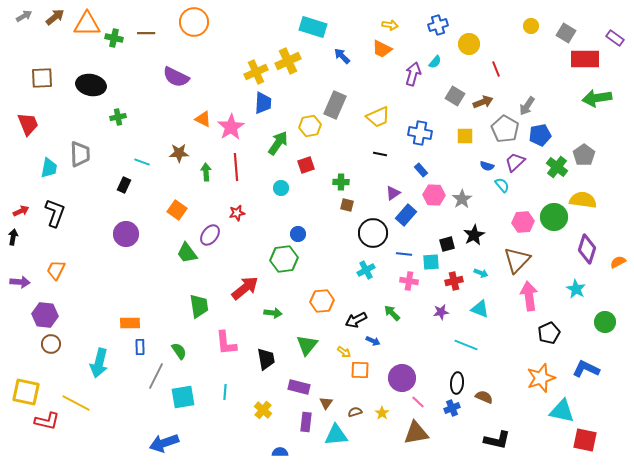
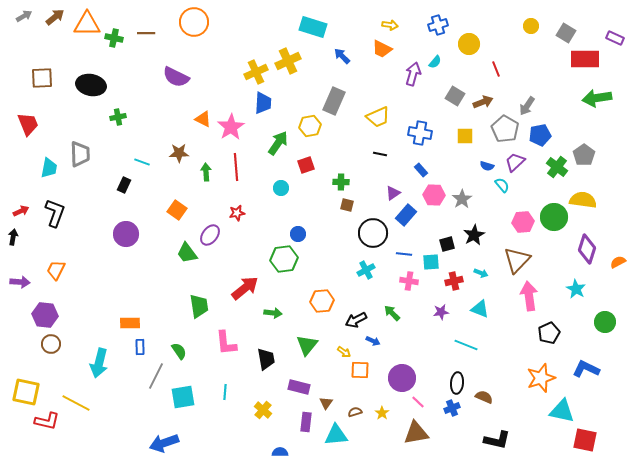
purple rectangle at (615, 38): rotated 12 degrees counterclockwise
gray rectangle at (335, 105): moved 1 px left, 4 px up
